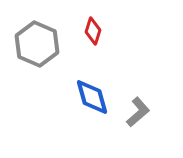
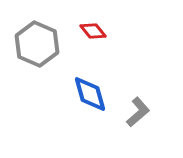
red diamond: rotated 56 degrees counterclockwise
blue diamond: moved 2 px left, 3 px up
